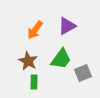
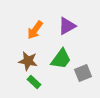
brown star: rotated 18 degrees counterclockwise
green rectangle: rotated 48 degrees counterclockwise
